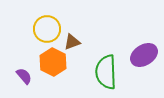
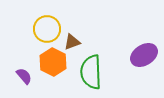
green semicircle: moved 15 px left
